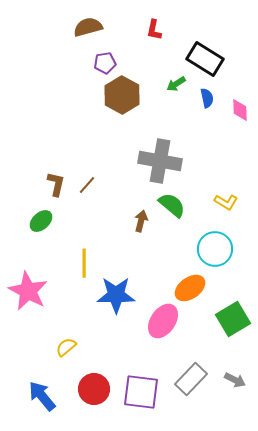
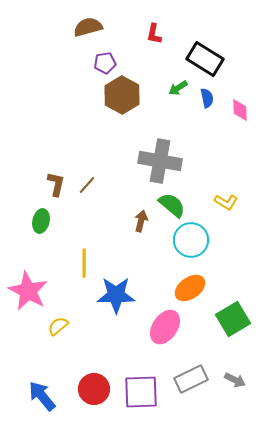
red L-shape: moved 4 px down
green arrow: moved 2 px right, 4 px down
green ellipse: rotated 35 degrees counterclockwise
cyan circle: moved 24 px left, 9 px up
pink ellipse: moved 2 px right, 6 px down
yellow semicircle: moved 8 px left, 21 px up
gray rectangle: rotated 20 degrees clockwise
purple square: rotated 9 degrees counterclockwise
